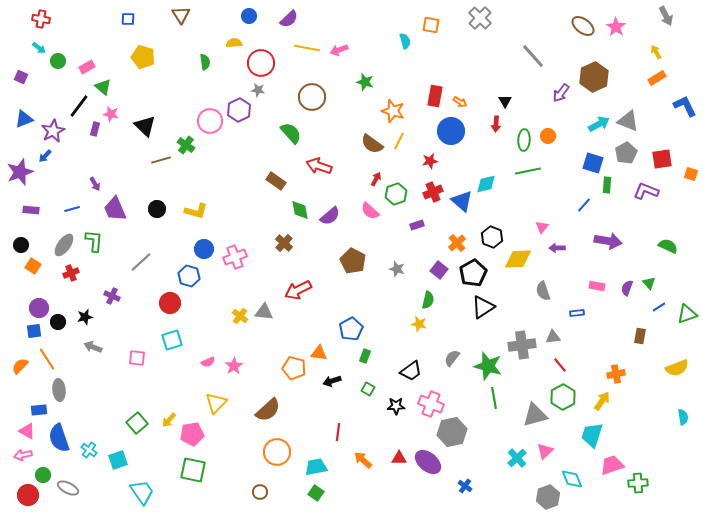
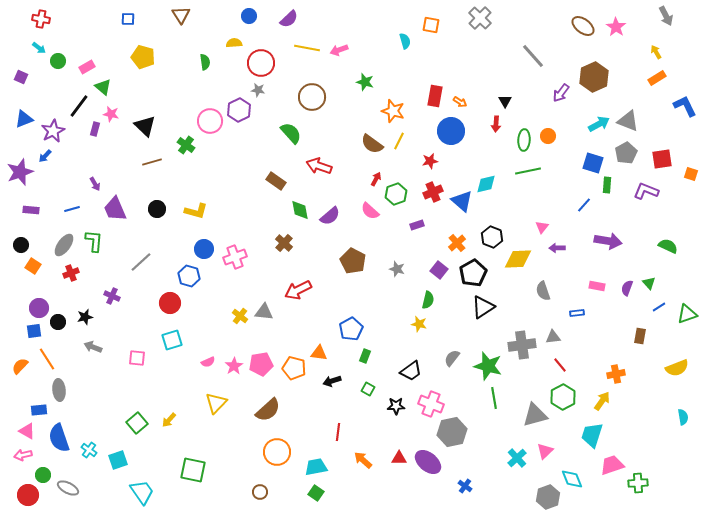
brown line at (161, 160): moved 9 px left, 2 px down
pink pentagon at (192, 434): moved 69 px right, 70 px up
